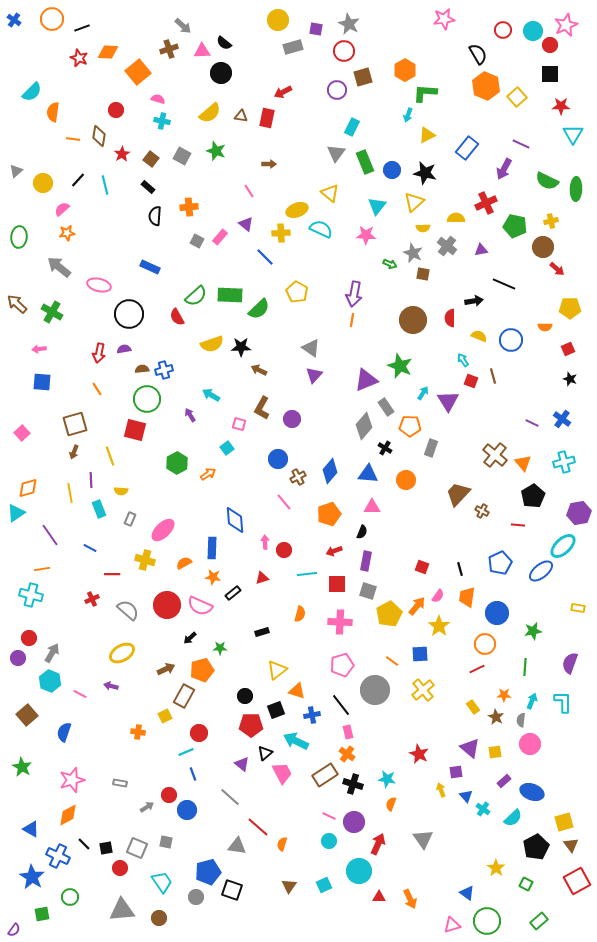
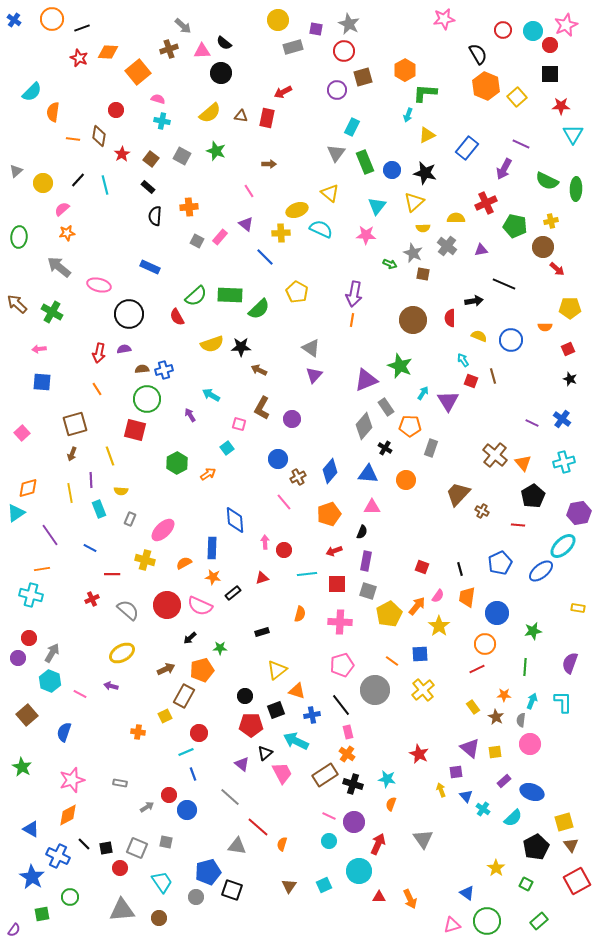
brown arrow at (74, 452): moved 2 px left, 2 px down
